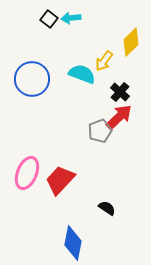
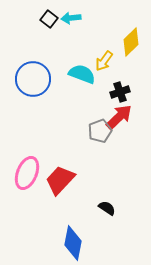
blue circle: moved 1 px right
black cross: rotated 30 degrees clockwise
